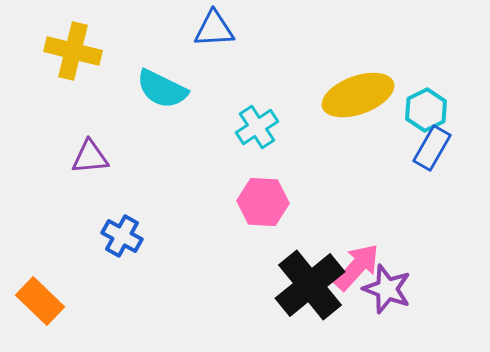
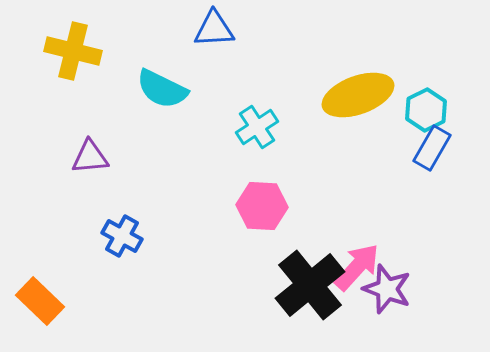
pink hexagon: moved 1 px left, 4 px down
